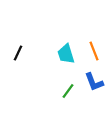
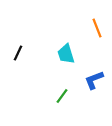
orange line: moved 3 px right, 23 px up
blue L-shape: moved 2 px up; rotated 90 degrees clockwise
green line: moved 6 px left, 5 px down
